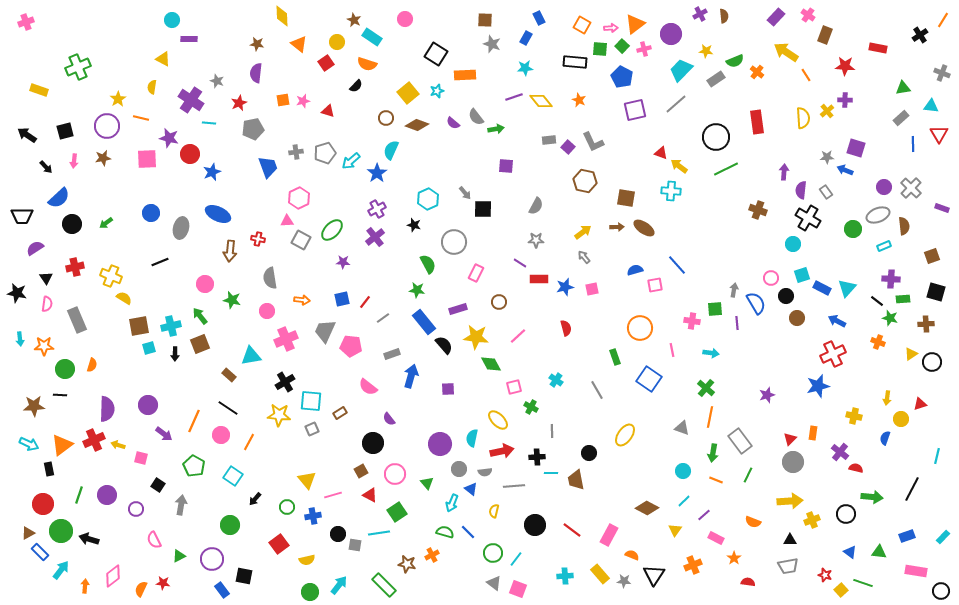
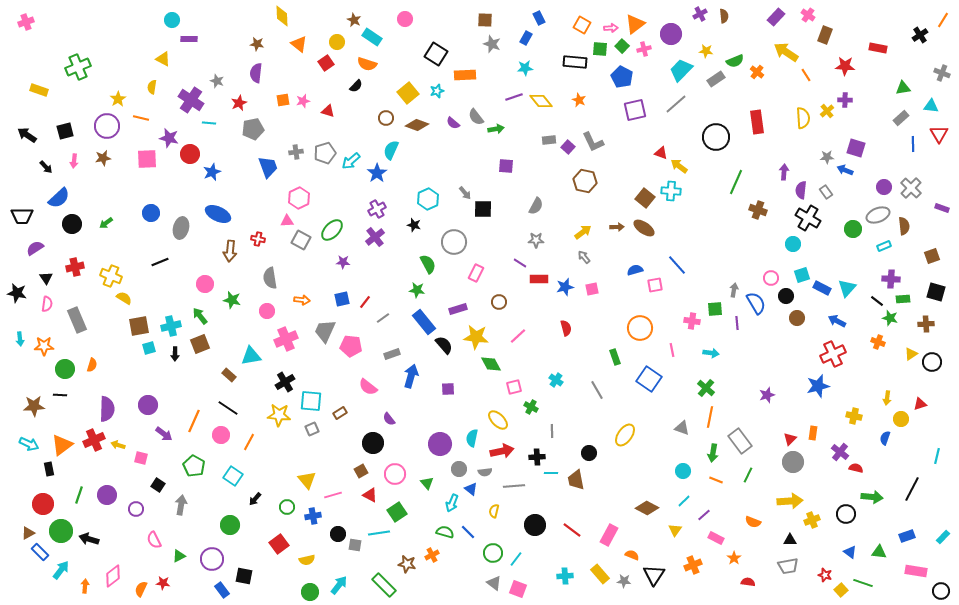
green line at (726, 169): moved 10 px right, 13 px down; rotated 40 degrees counterclockwise
brown square at (626, 198): moved 19 px right; rotated 30 degrees clockwise
